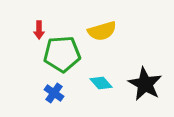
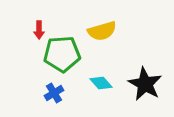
blue cross: rotated 24 degrees clockwise
